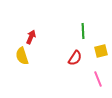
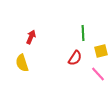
green line: moved 2 px down
yellow semicircle: moved 7 px down
pink line: moved 5 px up; rotated 21 degrees counterclockwise
